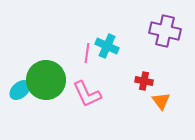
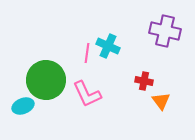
cyan cross: moved 1 px right
cyan ellipse: moved 3 px right, 16 px down; rotated 20 degrees clockwise
